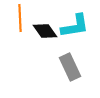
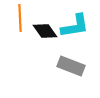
gray rectangle: moved 1 px right, 1 px up; rotated 44 degrees counterclockwise
